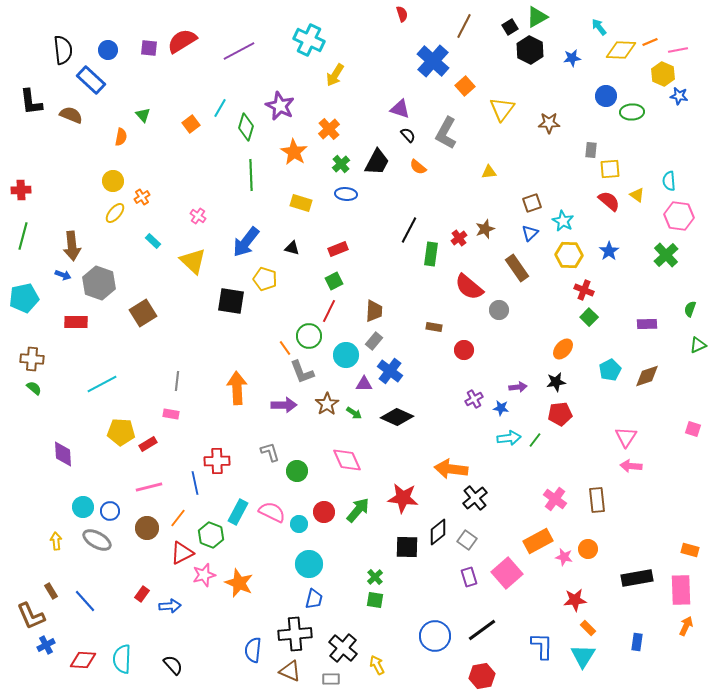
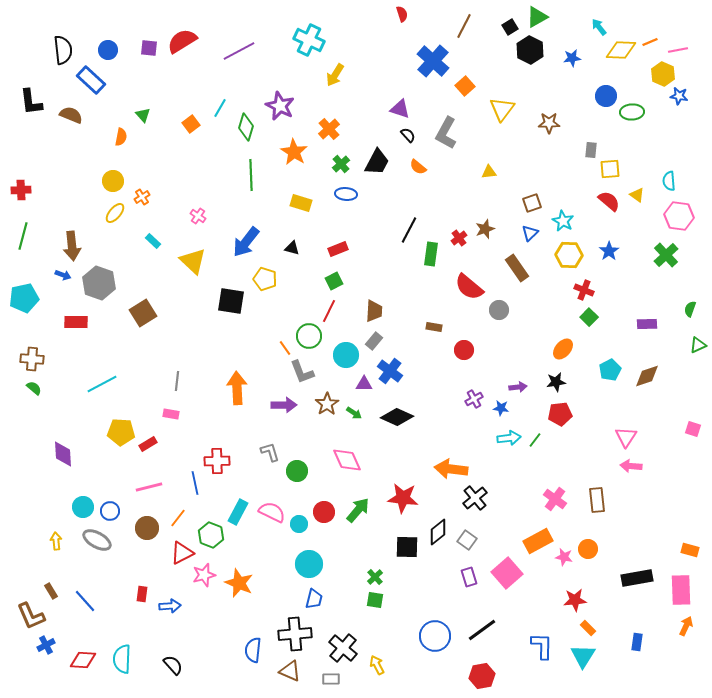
red rectangle at (142, 594): rotated 28 degrees counterclockwise
